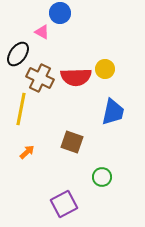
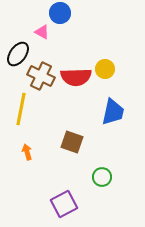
brown cross: moved 1 px right, 2 px up
orange arrow: rotated 63 degrees counterclockwise
